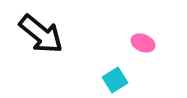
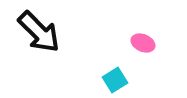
black arrow: moved 2 px left, 2 px up; rotated 6 degrees clockwise
